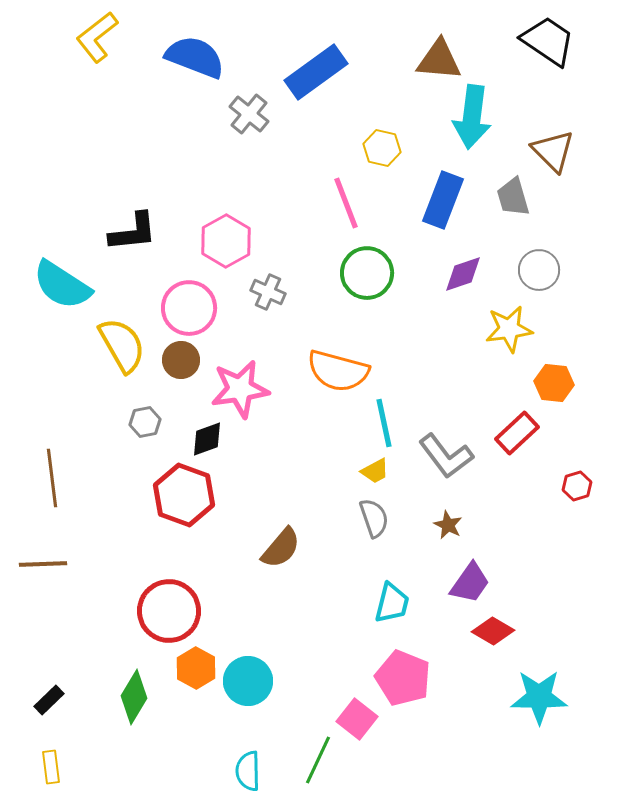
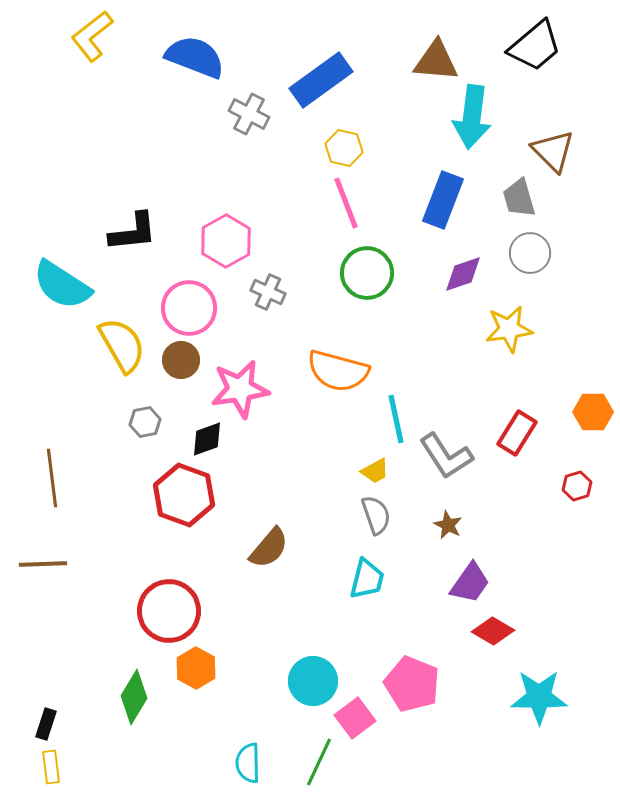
yellow L-shape at (97, 37): moved 5 px left, 1 px up
black trapezoid at (548, 41): moved 13 px left, 5 px down; rotated 106 degrees clockwise
brown triangle at (439, 60): moved 3 px left, 1 px down
blue rectangle at (316, 72): moved 5 px right, 8 px down
gray cross at (249, 114): rotated 12 degrees counterclockwise
yellow hexagon at (382, 148): moved 38 px left
gray trapezoid at (513, 197): moved 6 px right, 1 px down
gray circle at (539, 270): moved 9 px left, 17 px up
orange hexagon at (554, 383): moved 39 px right, 29 px down; rotated 6 degrees counterclockwise
cyan line at (384, 423): moved 12 px right, 4 px up
red rectangle at (517, 433): rotated 15 degrees counterclockwise
gray L-shape at (446, 456): rotated 4 degrees clockwise
gray semicircle at (374, 518): moved 2 px right, 3 px up
brown semicircle at (281, 548): moved 12 px left
cyan trapezoid at (392, 603): moved 25 px left, 24 px up
pink pentagon at (403, 678): moved 9 px right, 6 px down
cyan circle at (248, 681): moved 65 px right
black rectangle at (49, 700): moved 3 px left, 24 px down; rotated 28 degrees counterclockwise
pink square at (357, 719): moved 2 px left, 1 px up; rotated 15 degrees clockwise
green line at (318, 760): moved 1 px right, 2 px down
cyan semicircle at (248, 771): moved 8 px up
